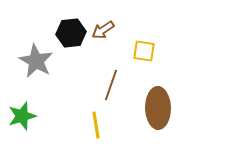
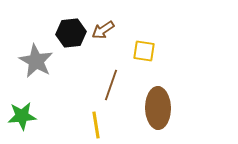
green star: rotated 12 degrees clockwise
